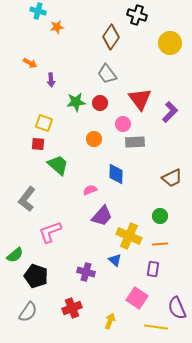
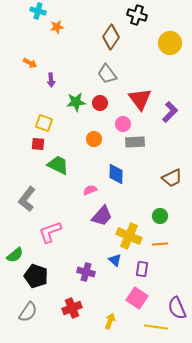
green trapezoid: rotated 15 degrees counterclockwise
purple rectangle: moved 11 px left
